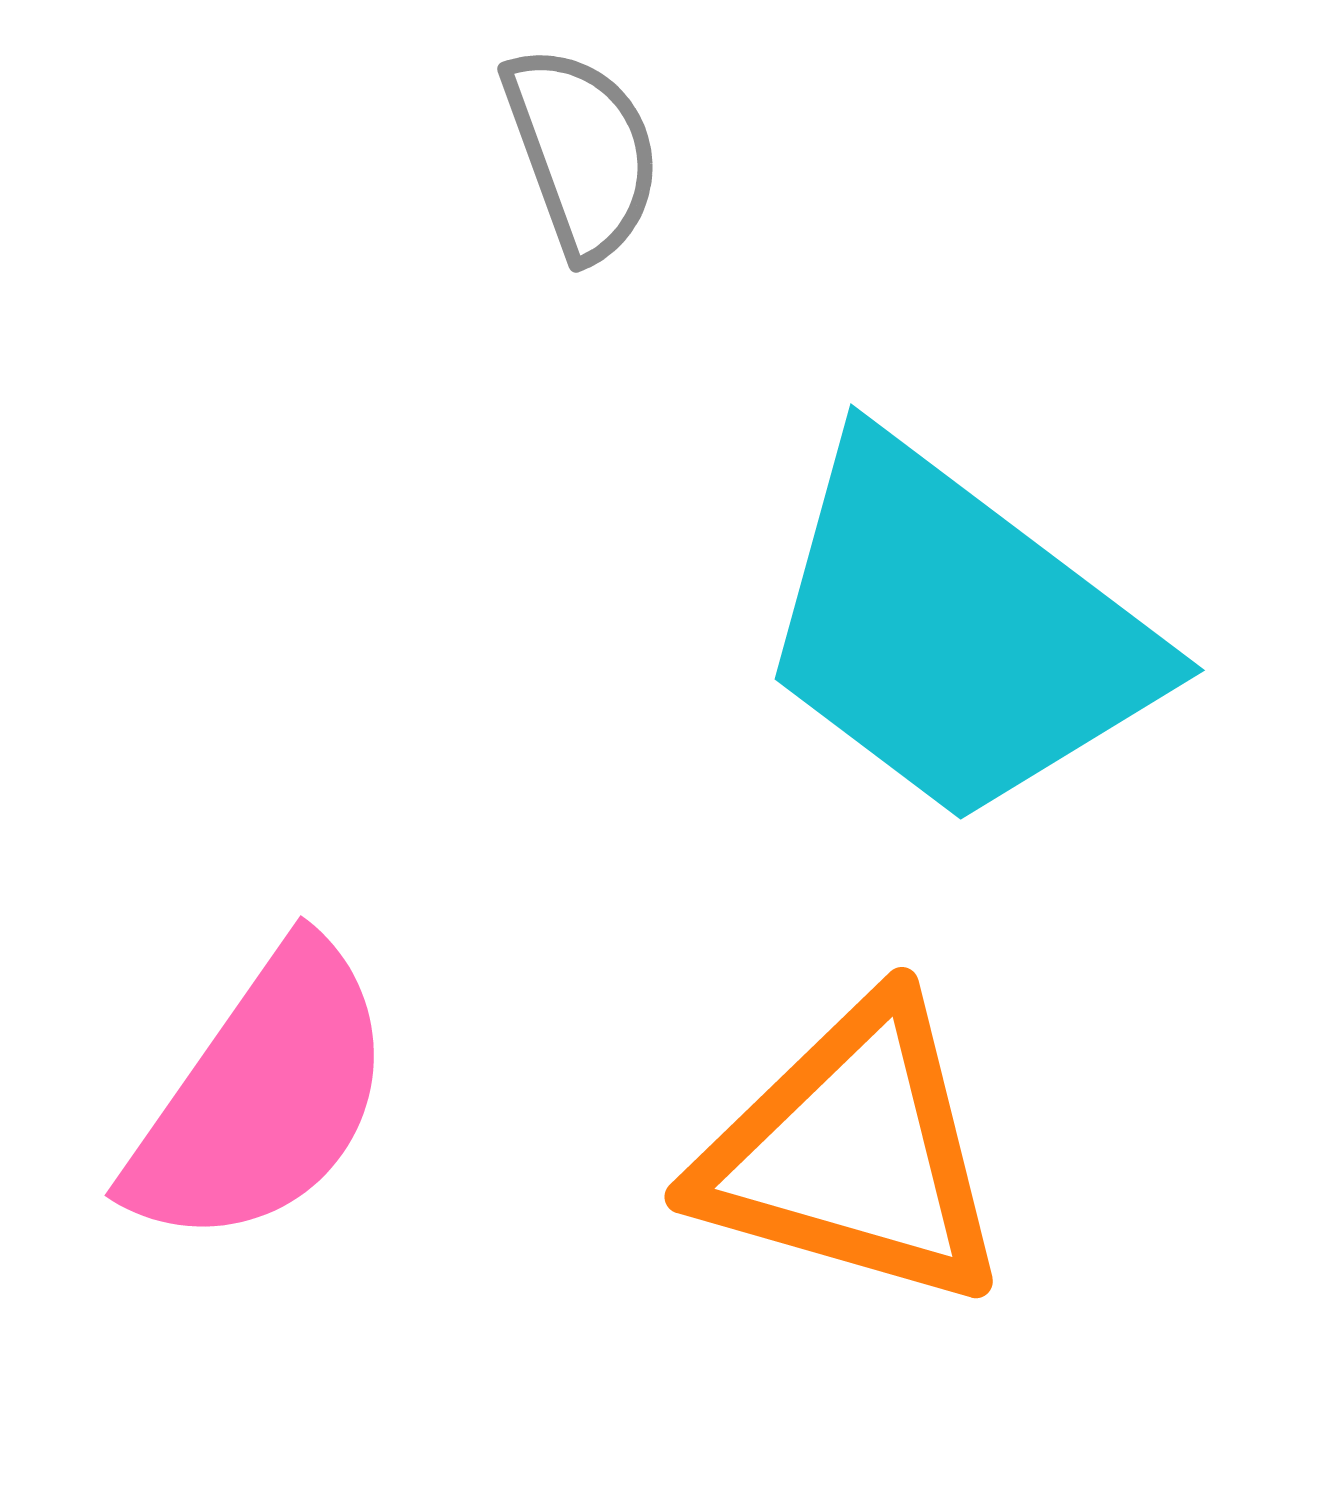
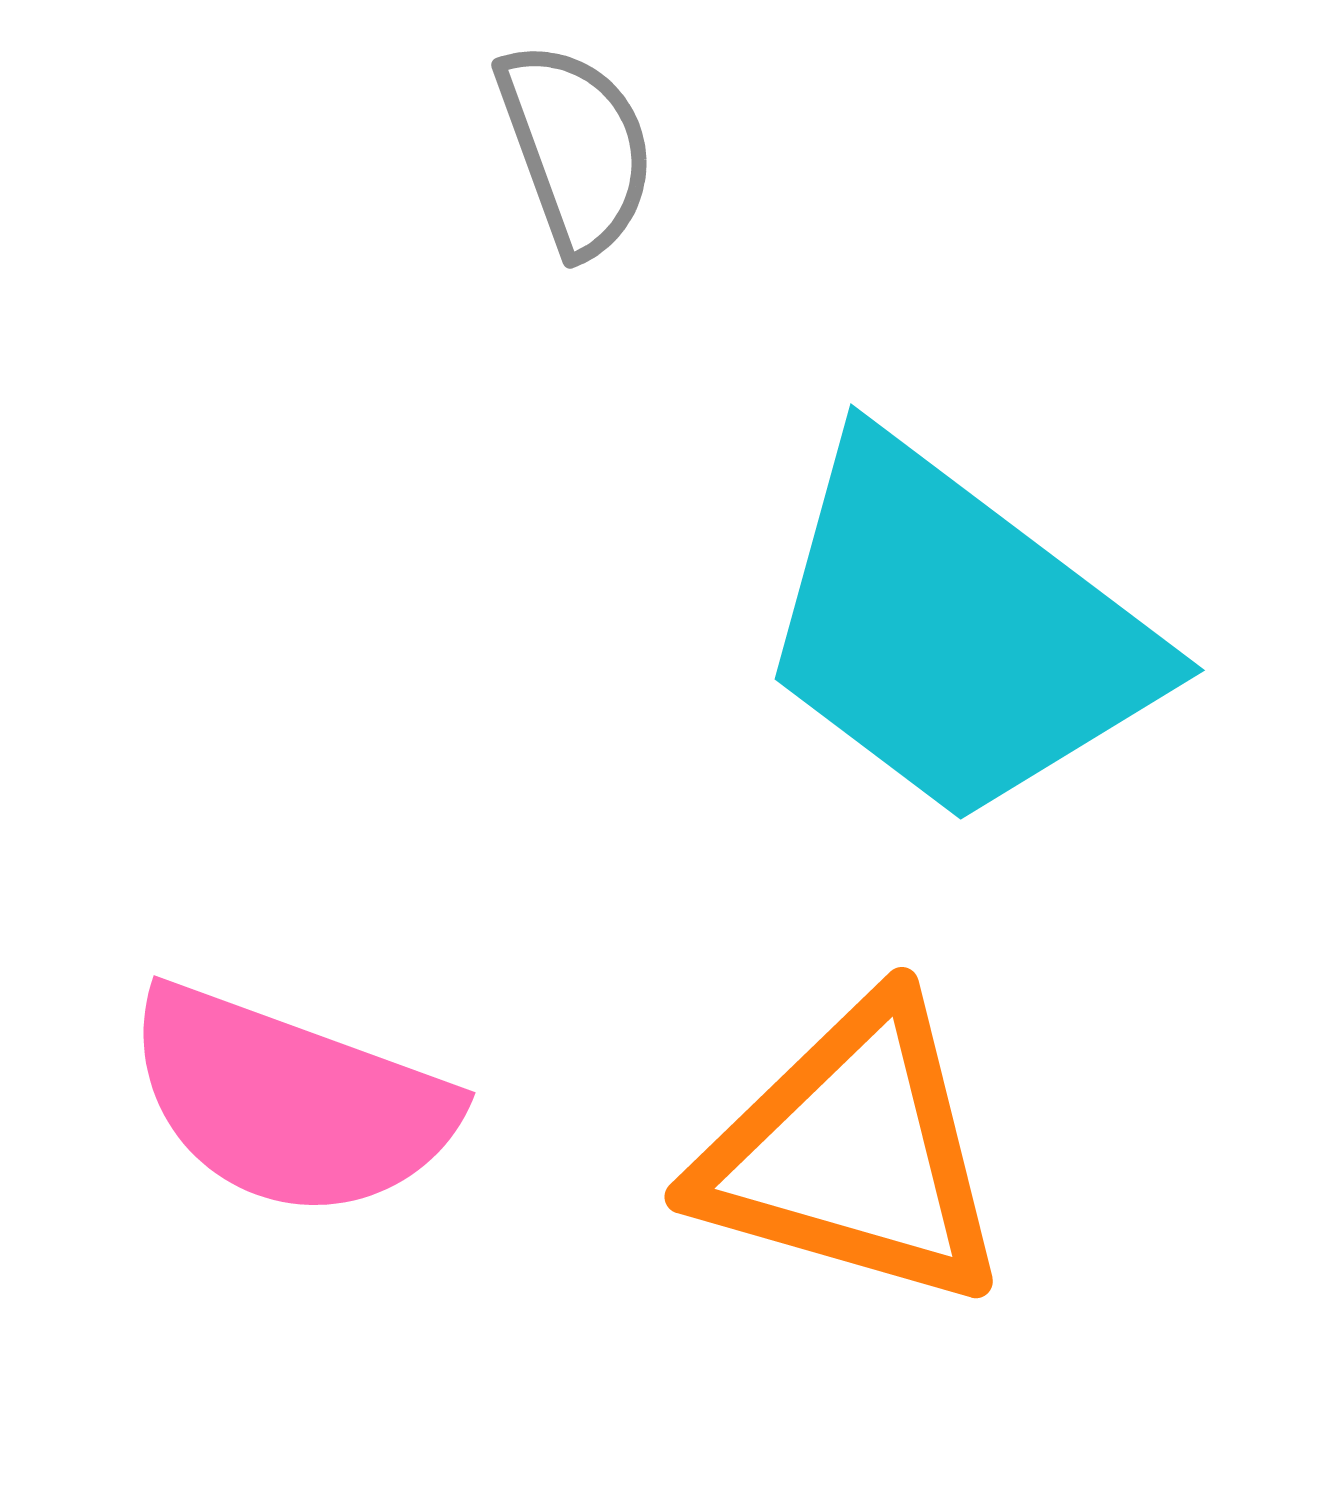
gray semicircle: moved 6 px left, 4 px up
pink semicircle: moved 28 px right, 5 px down; rotated 75 degrees clockwise
